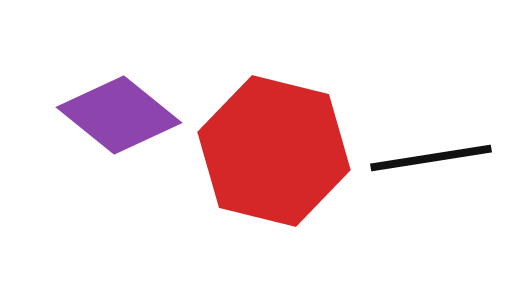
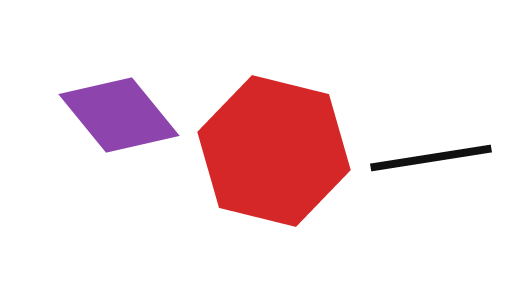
purple diamond: rotated 12 degrees clockwise
